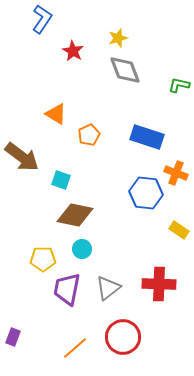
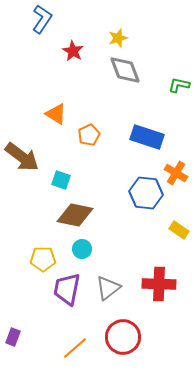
orange cross: rotated 10 degrees clockwise
